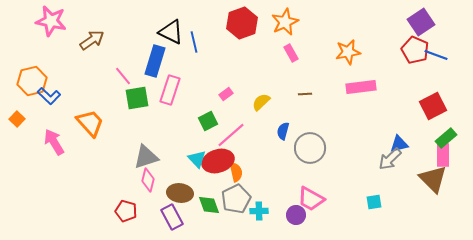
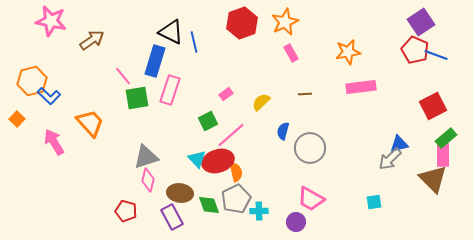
purple circle at (296, 215): moved 7 px down
